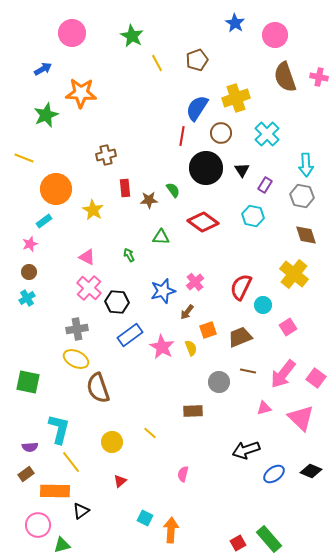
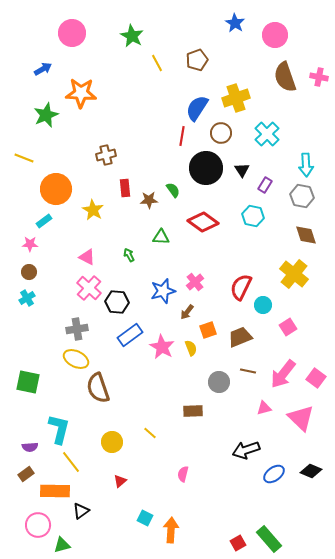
pink star at (30, 244): rotated 21 degrees clockwise
